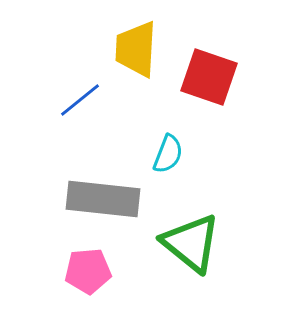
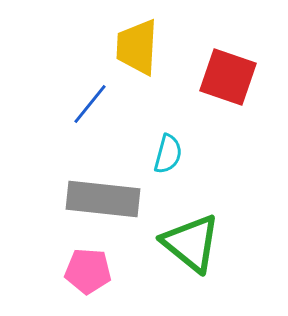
yellow trapezoid: moved 1 px right, 2 px up
red square: moved 19 px right
blue line: moved 10 px right, 4 px down; rotated 12 degrees counterclockwise
cyan semicircle: rotated 6 degrees counterclockwise
pink pentagon: rotated 9 degrees clockwise
